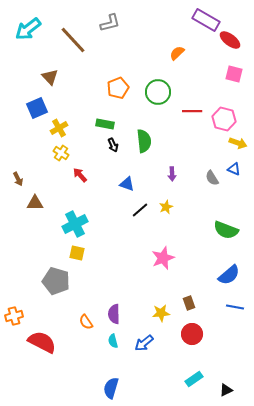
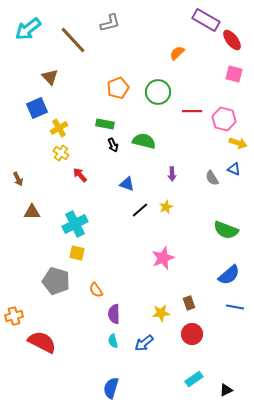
red ellipse at (230, 40): moved 2 px right; rotated 15 degrees clockwise
green semicircle at (144, 141): rotated 70 degrees counterclockwise
brown triangle at (35, 203): moved 3 px left, 9 px down
orange semicircle at (86, 322): moved 10 px right, 32 px up
